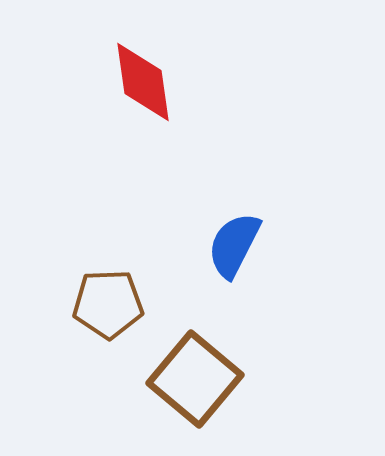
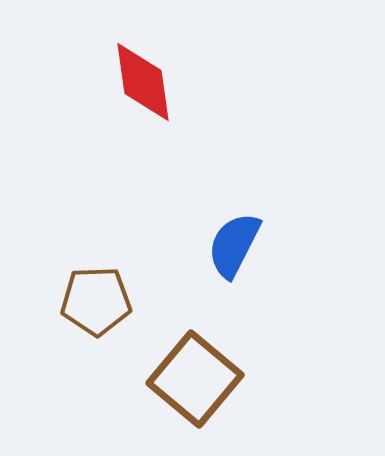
brown pentagon: moved 12 px left, 3 px up
